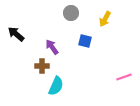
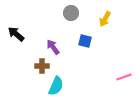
purple arrow: moved 1 px right
